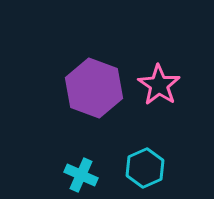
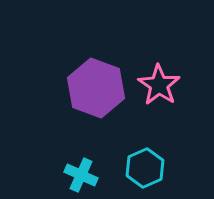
purple hexagon: moved 2 px right
